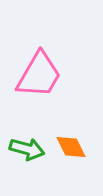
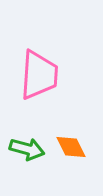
pink trapezoid: rotated 26 degrees counterclockwise
